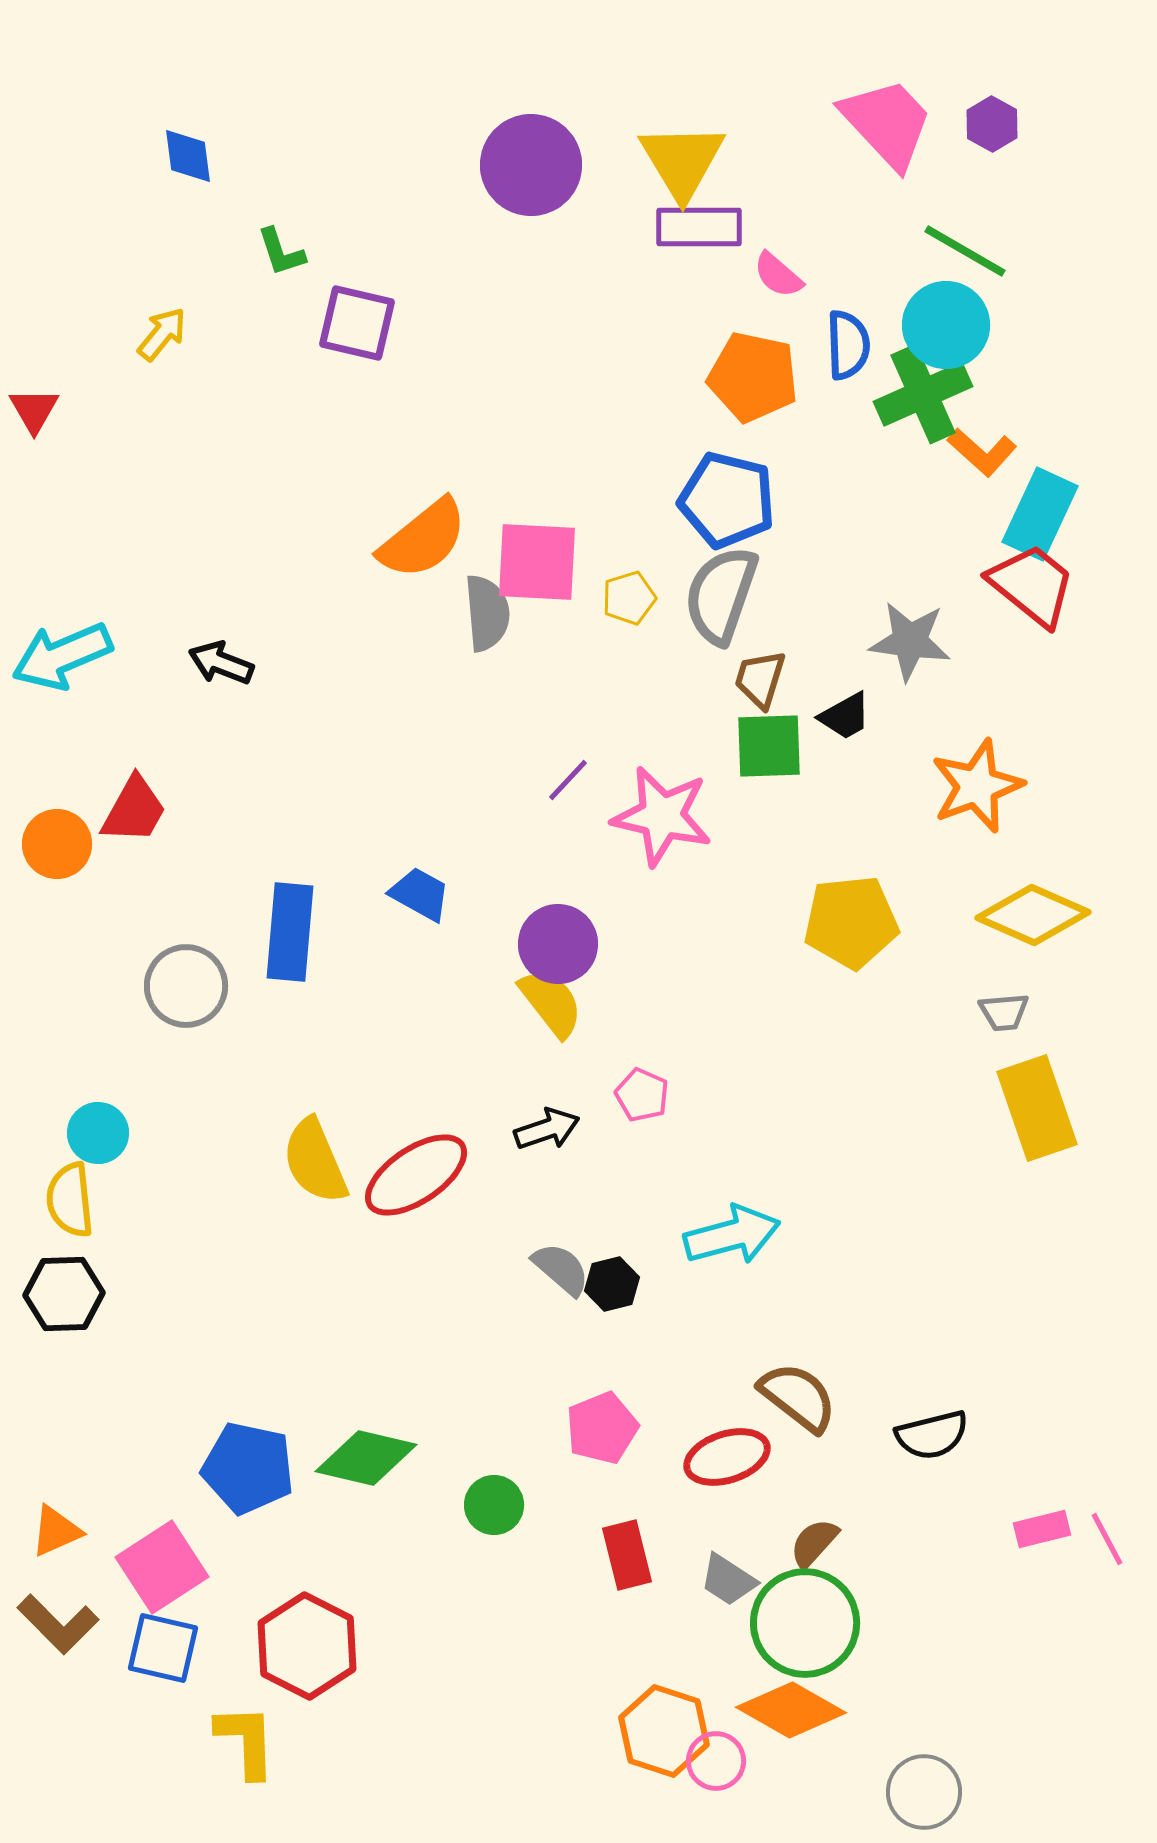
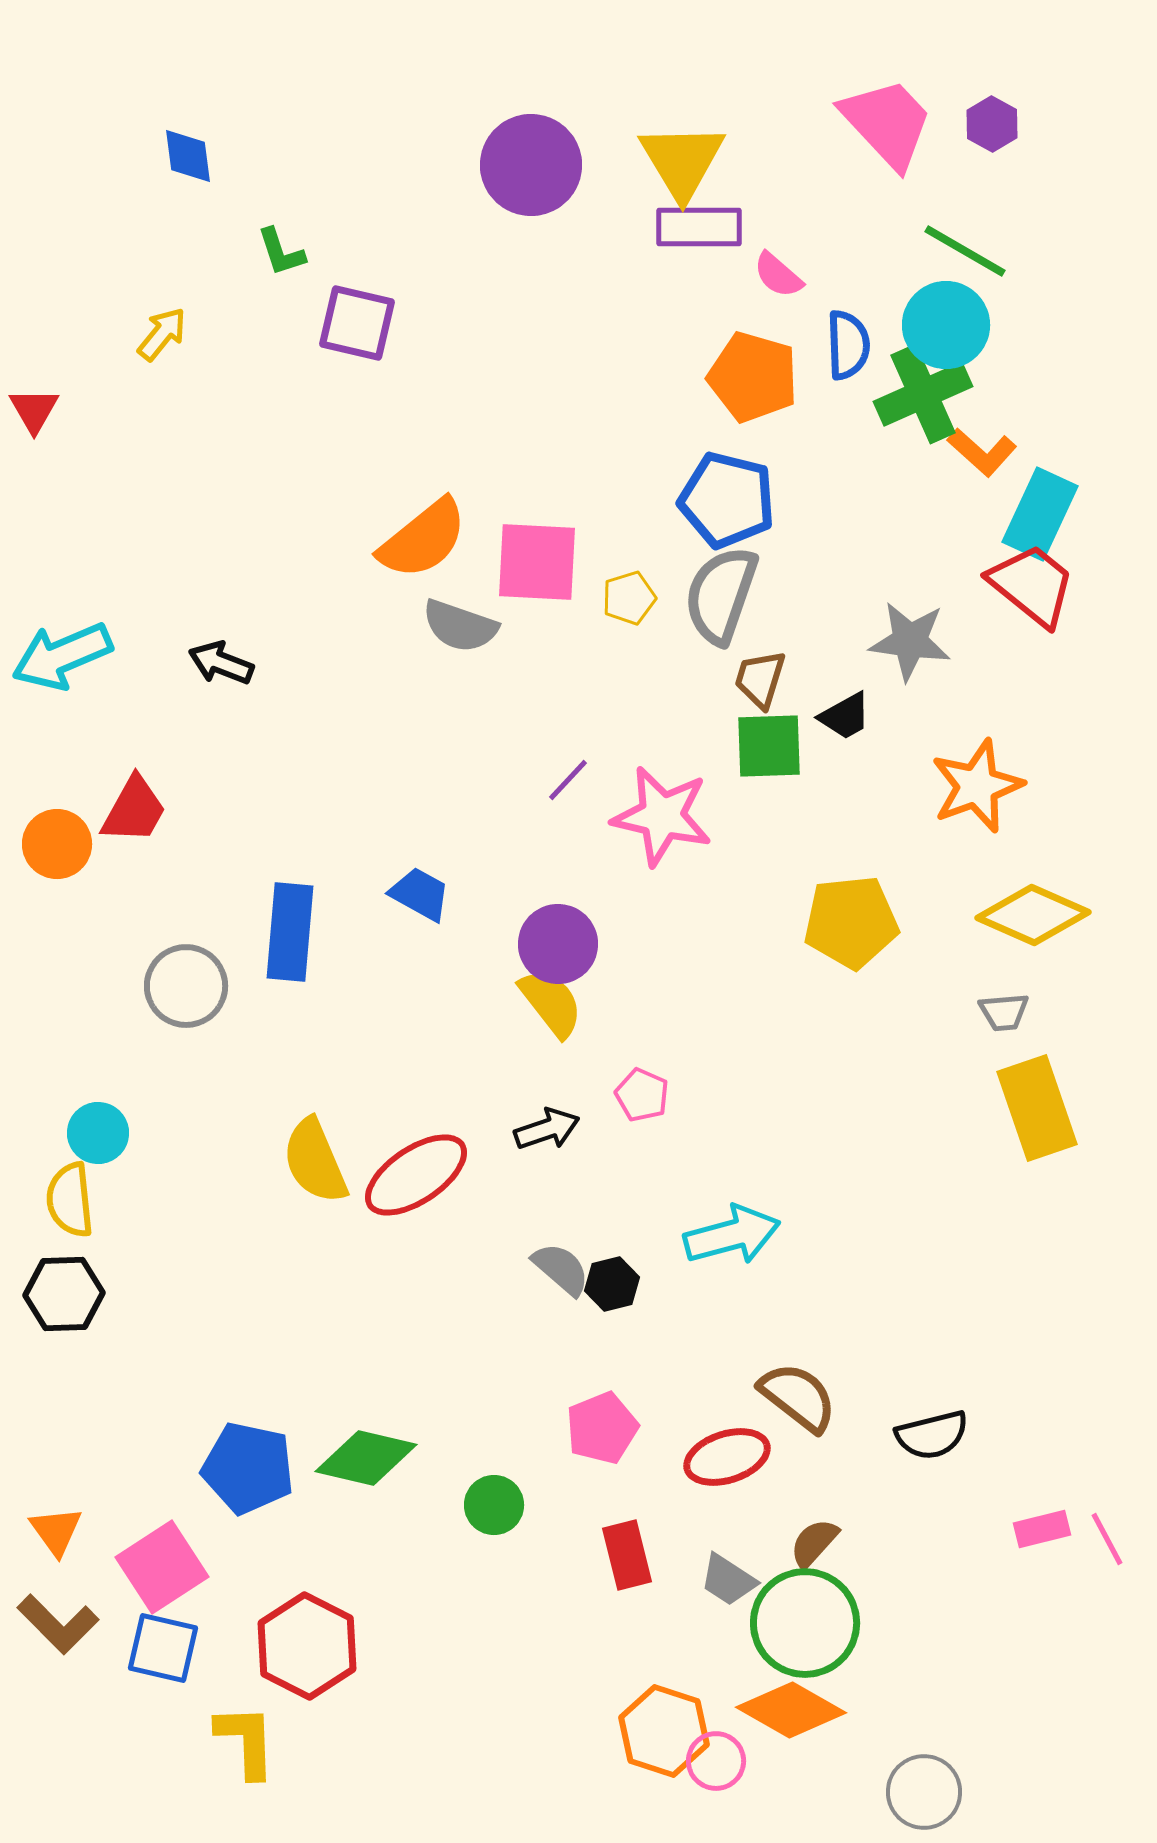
orange pentagon at (753, 377): rotated 4 degrees clockwise
gray semicircle at (487, 613): moved 27 px left, 13 px down; rotated 114 degrees clockwise
orange triangle at (56, 1531): rotated 42 degrees counterclockwise
